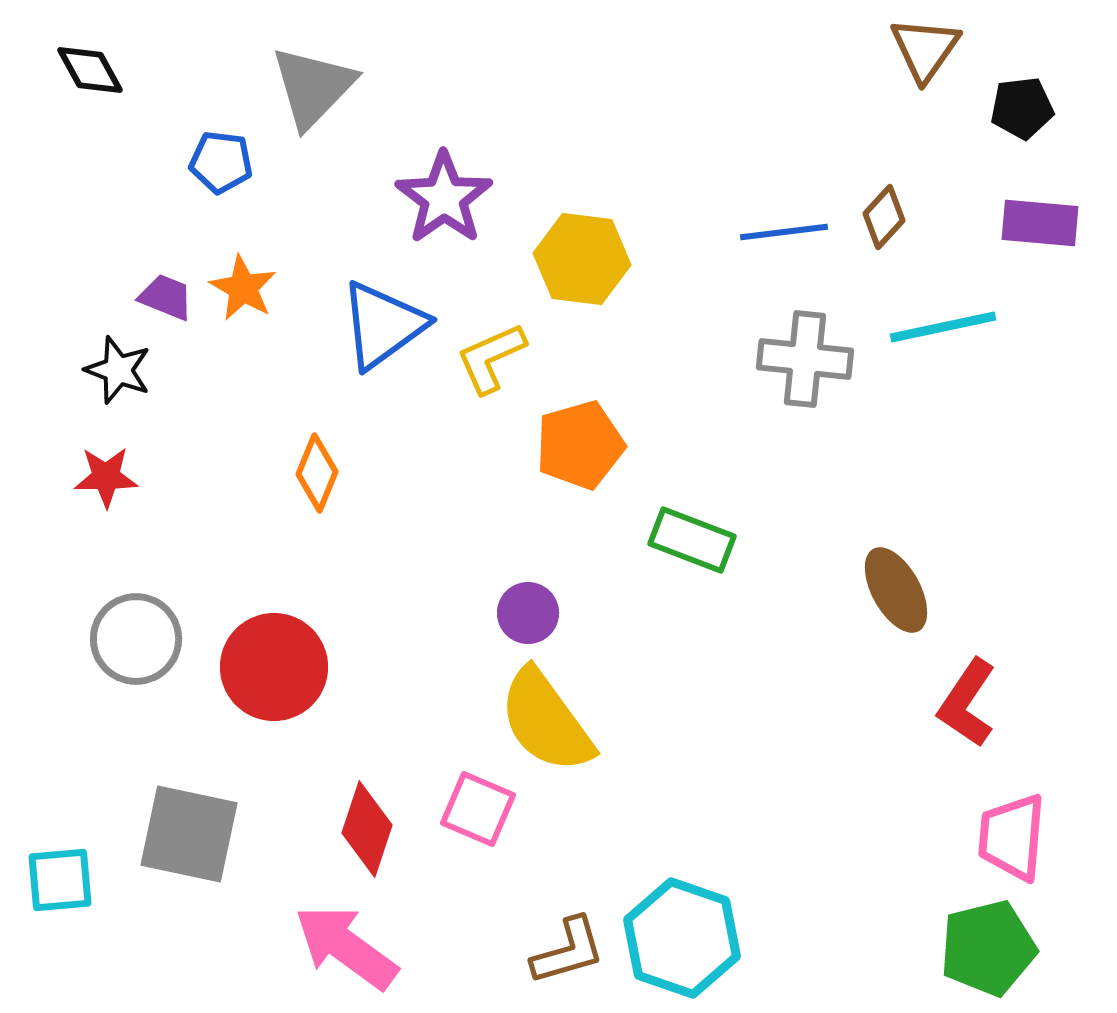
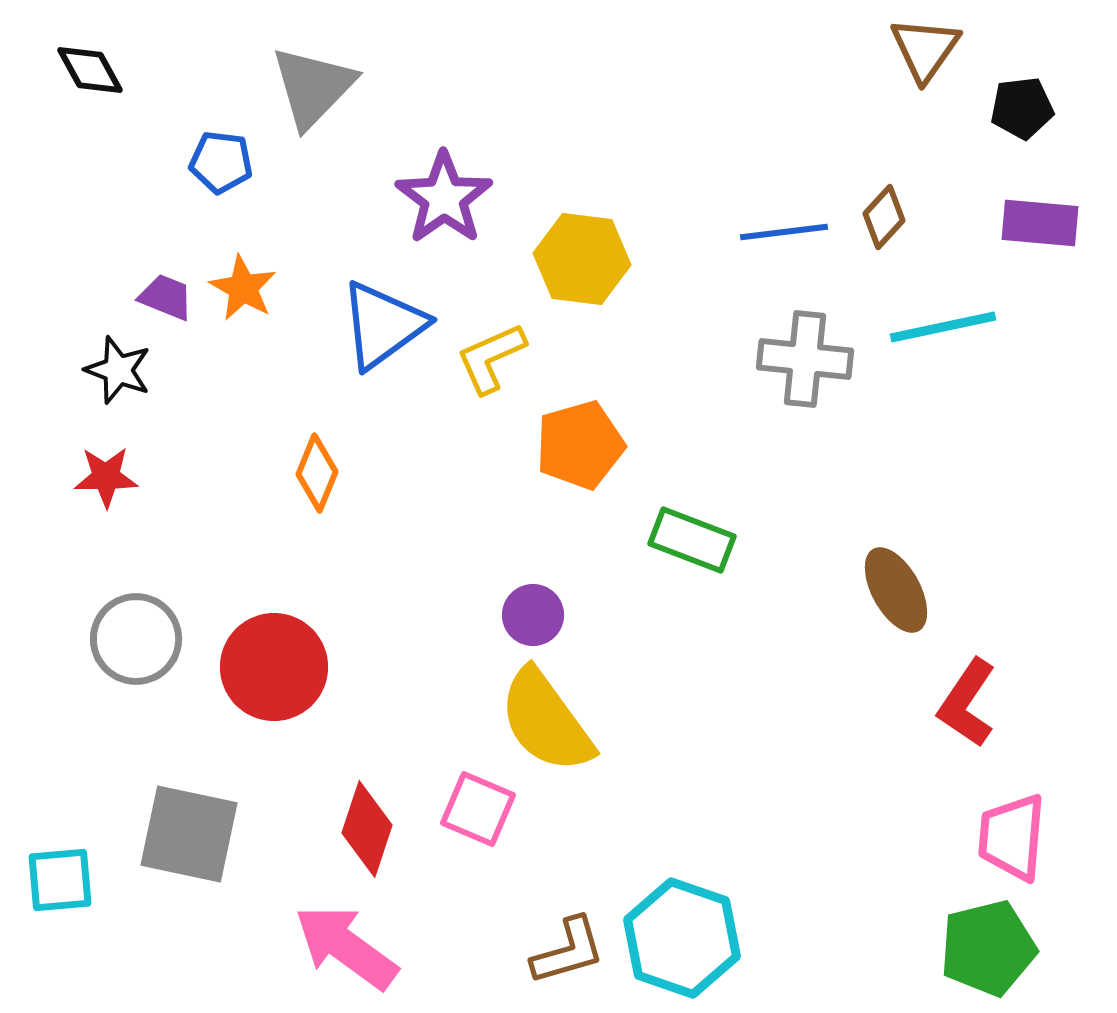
purple circle: moved 5 px right, 2 px down
